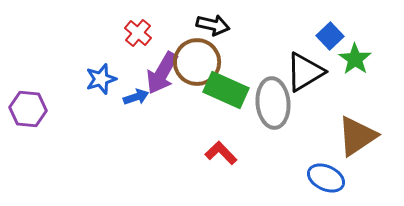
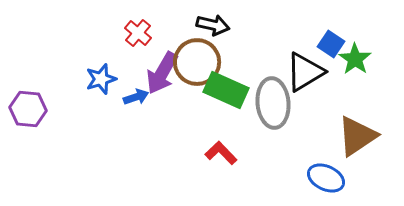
blue square: moved 1 px right, 8 px down; rotated 12 degrees counterclockwise
